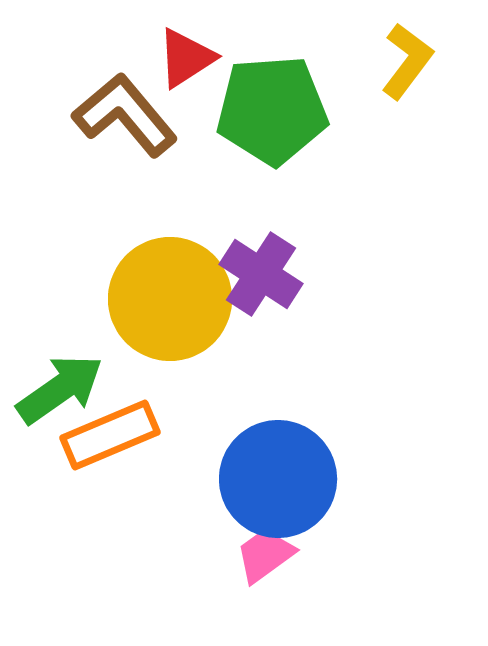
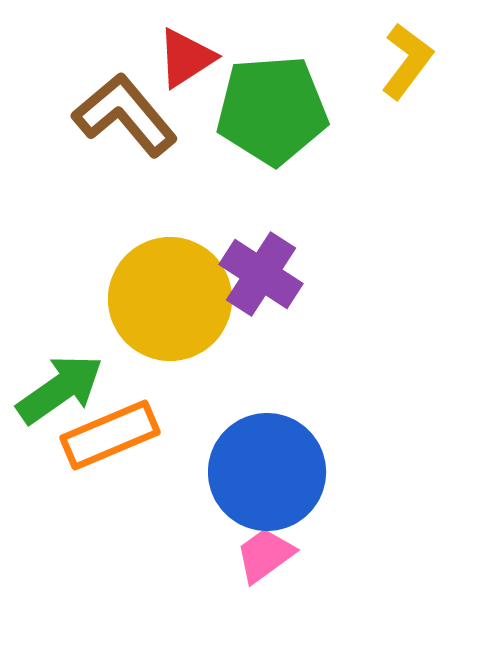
blue circle: moved 11 px left, 7 px up
